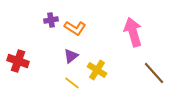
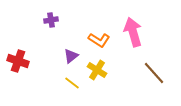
orange L-shape: moved 24 px right, 12 px down
